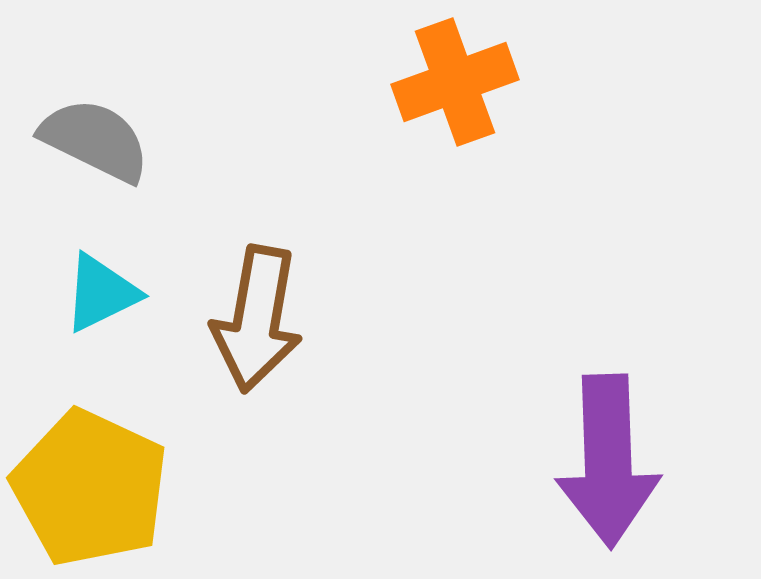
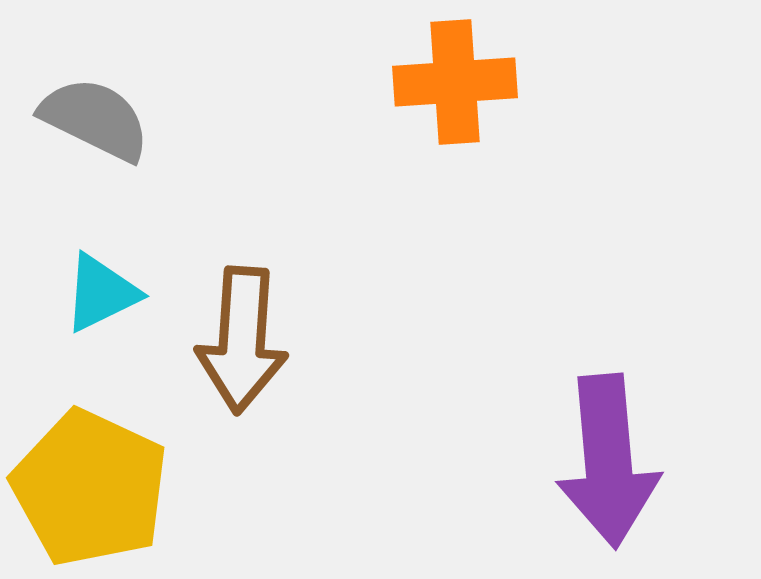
orange cross: rotated 16 degrees clockwise
gray semicircle: moved 21 px up
brown arrow: moved 15 px left, 21 px down; rotated 6 degrees counterclockwise
purple arrow: rotated 3 degrees counterclockwise
